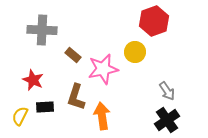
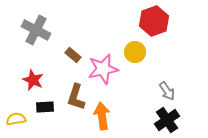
gray cross: moved 6 px left; rotated 24 degrees clockwise
yellow semicircle: moved 4 px left, 3 px down; rotated 54 degrees clockwise
